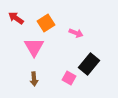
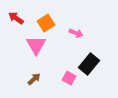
pink triangle: moved 2 px right, 2 px up
brown arrow: rotated 128 degrees counterclockwise
